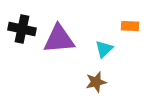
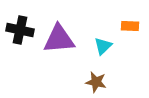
black cross: moved 2 px left, 1 px down
cyan triangle: moved 1 px left, 3 px up
brown star: rotated 25 degrees clockwise
